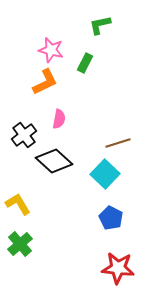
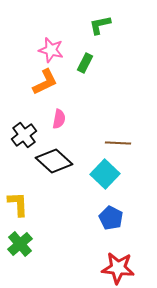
brown line: rotated 20 degrees clockwise
yellow L-shape: rotated 28 degrees clockwise
